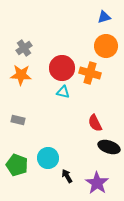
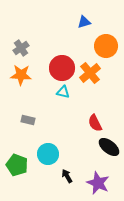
blue triangle: moved 20 px left, 5 px down
gray cross: moved 3 px left
orange cross: rotated 35 degrees clockwise
gray rectangle: moved 10 px right
black ellipse: rotated 20 degrees clockwise
cyan circle: moved 4 px up
purple star: moved 1 px right; rotated 10 degrees counterclockwise
